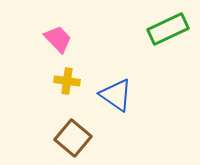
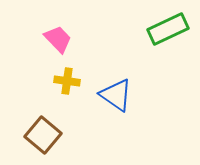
brown square: moved 30 px left, 3 px up
